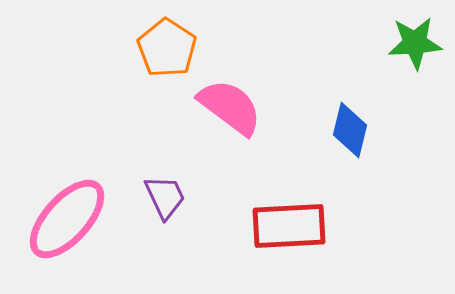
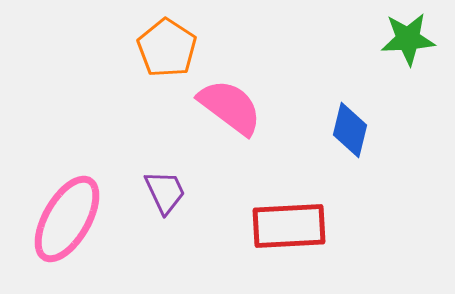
green star: moved 7 px left, 4 px up
purple trapezoid: moved 5 px up
pink ellipse: rotated 12 degrees counterclockwise
